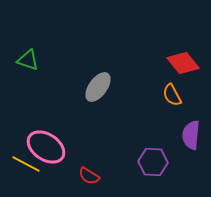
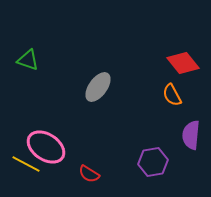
purple hexagon: rotated 12 degrees counterclockwise
red semicircle: moved 2 px up
